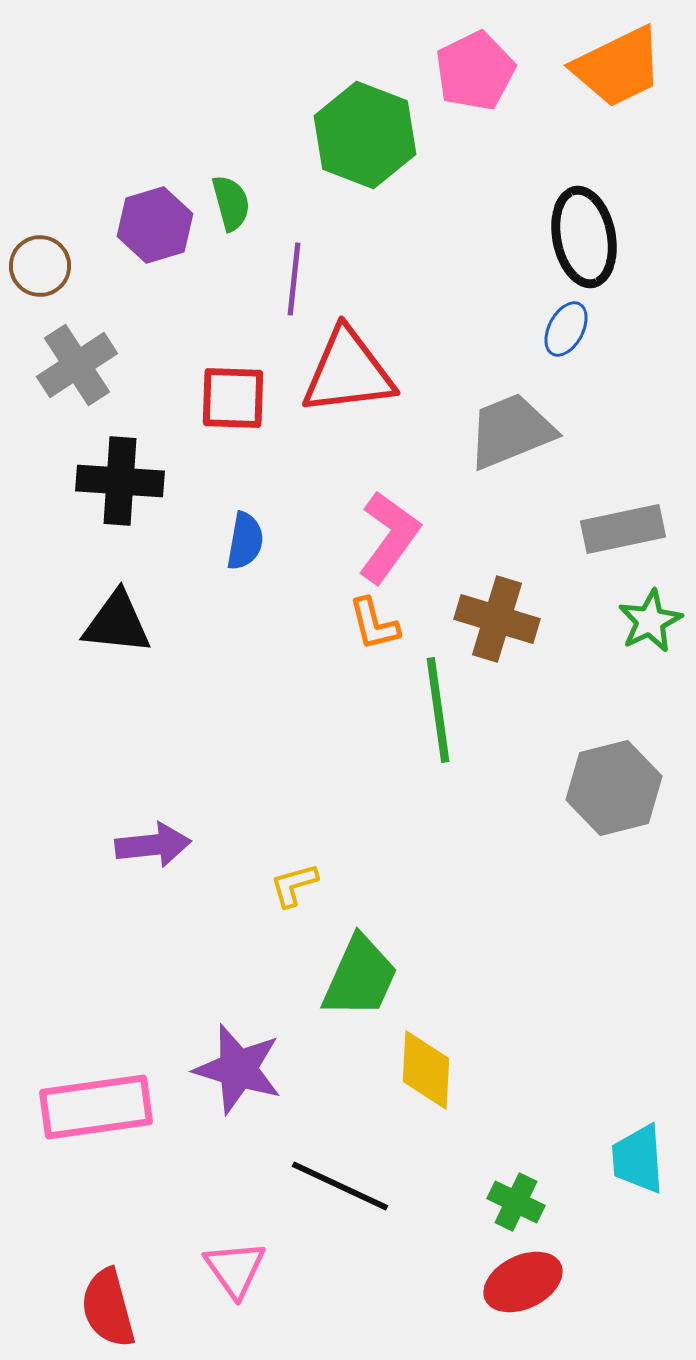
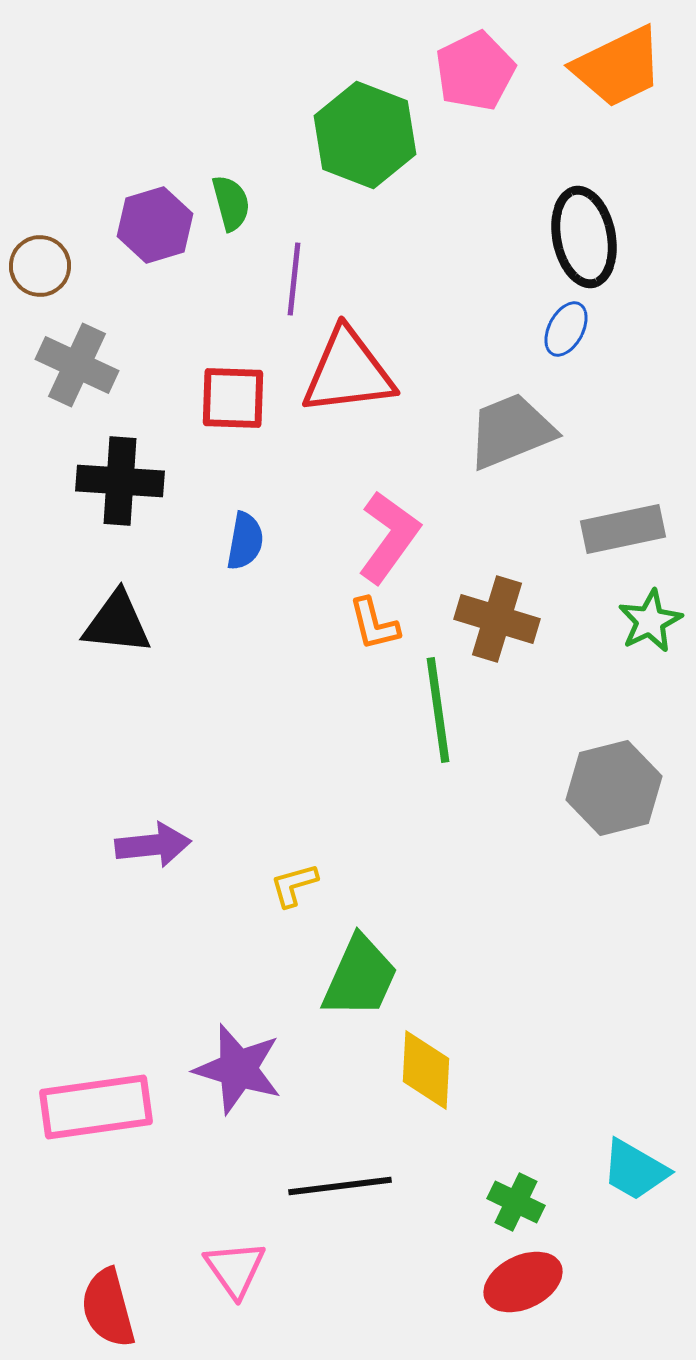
gray cross: rotated 32 degrees counterclockwise
cyan trapezoid: moved 3 px left, 11 px down; rotated 56 degrees counterclockwise
black line: rotated 32 degrees counterclockwise
